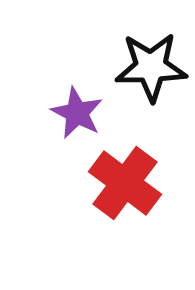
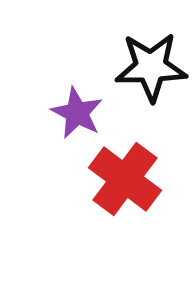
red cross: moved 4 px up
